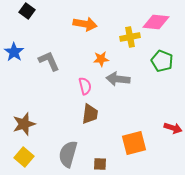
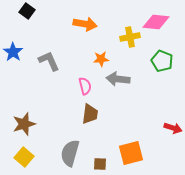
blue star: moved 1 px left
orange square: moved 3 px left, 10 px down
gray semicircle: moved 2 px right, 1 px up
